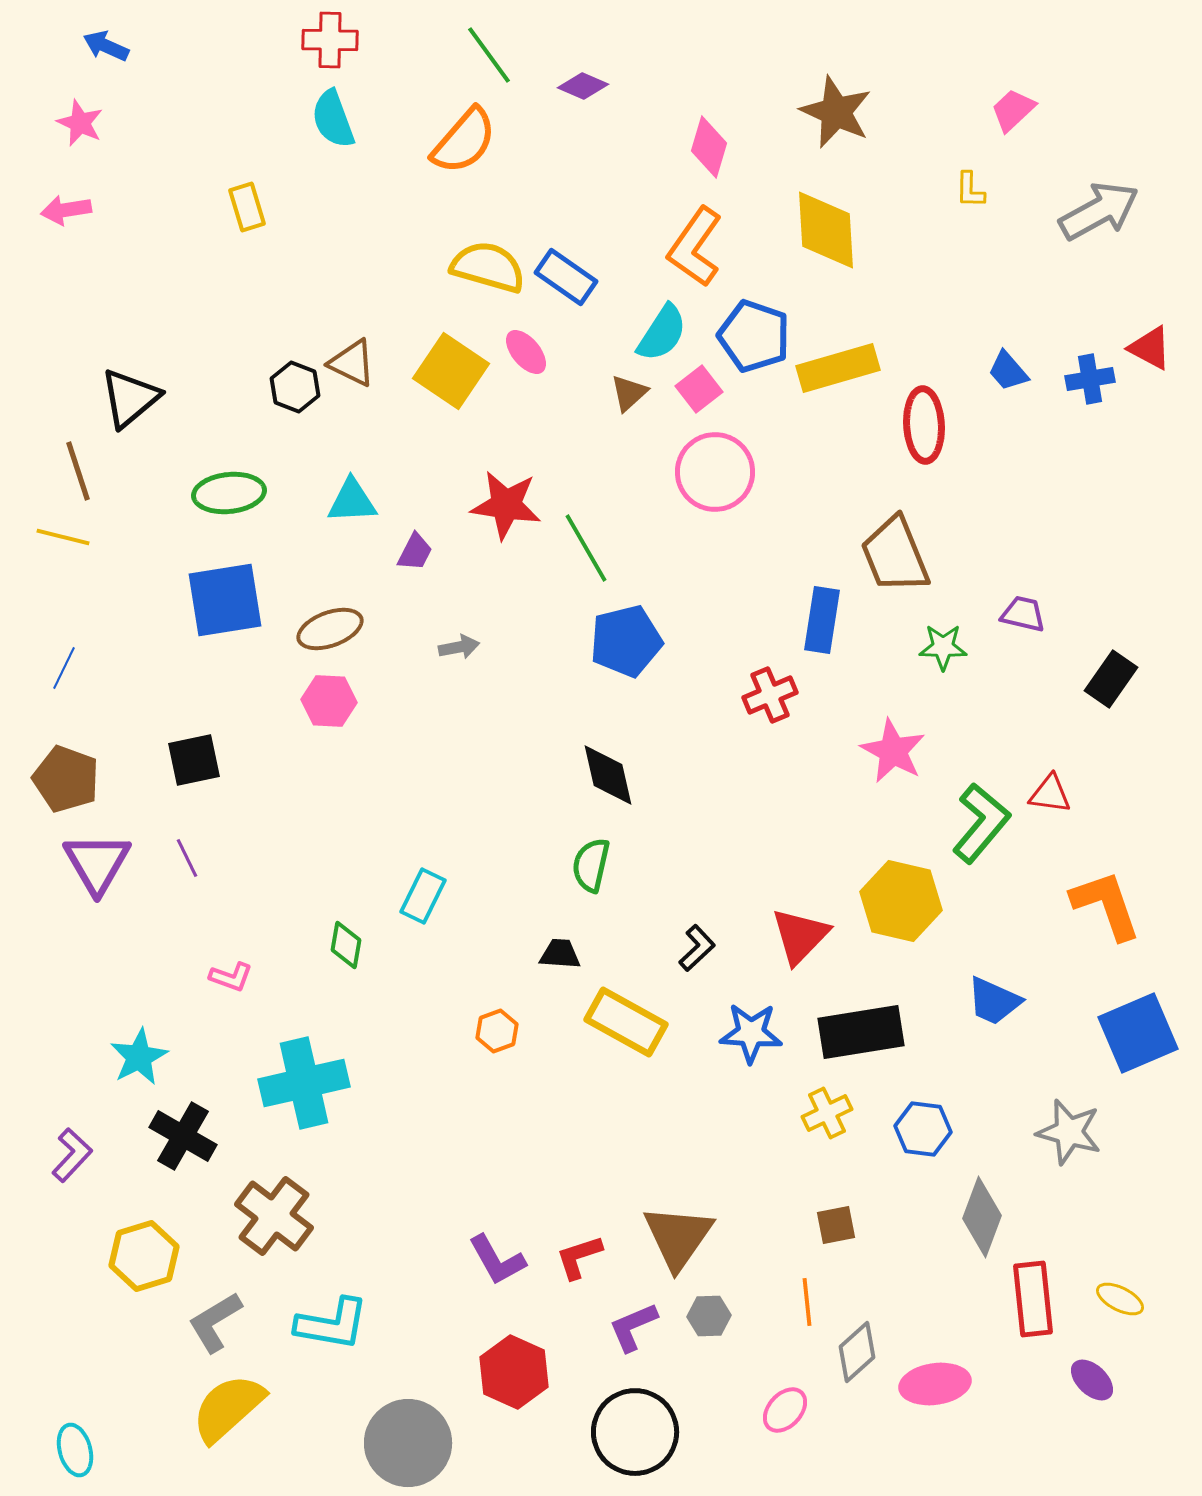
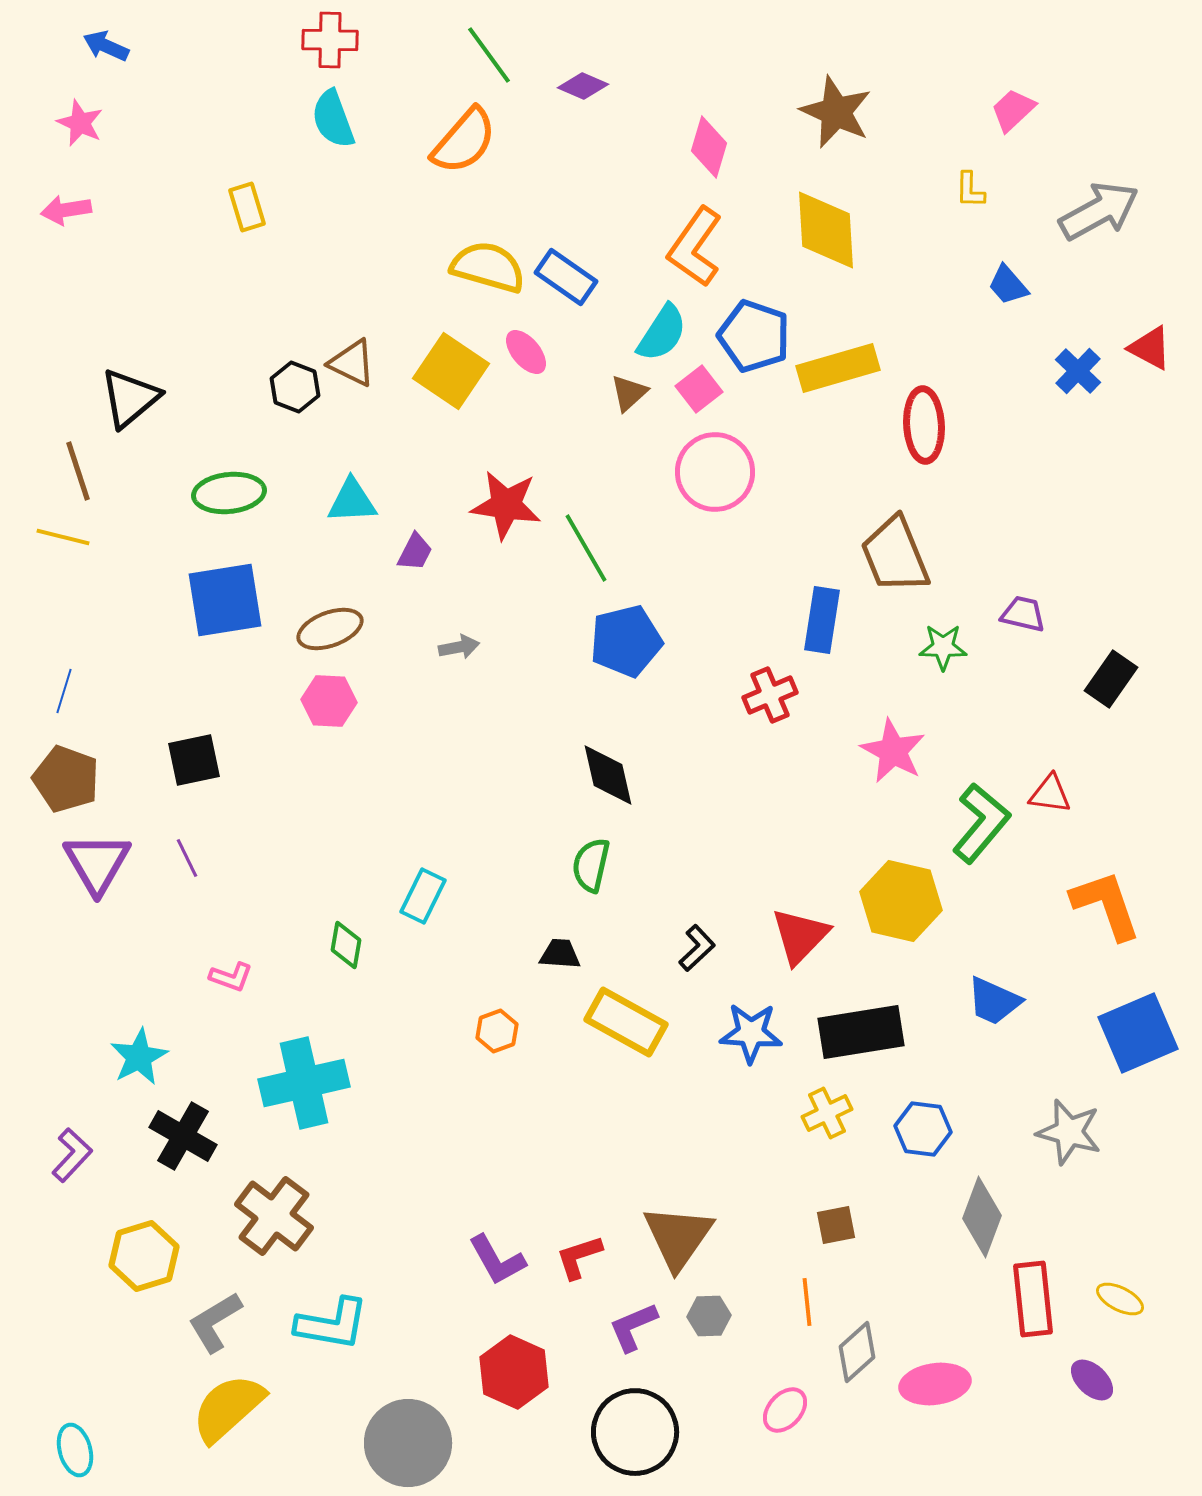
blue trapezoid at (1008, 371): moved 86 px up
blue cross at (1090, 379): moved 12 px left, 8 px up; rotated 36 degrees counterclockwise
blue line at (64, 668): moved 23 px down; rotated 9 degrees counterclockwise
